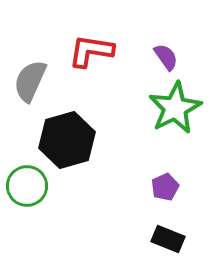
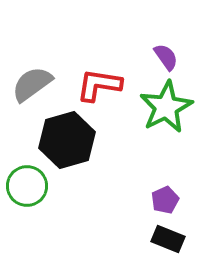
red L-shape: moved 8 px right, 34 px down
gray semicircle: moved 2 px right, 3 px down; rotated 30 degrees clockwise
green star: moved 9 px left, 1 px up
purple pentagon: moved 13 px down
